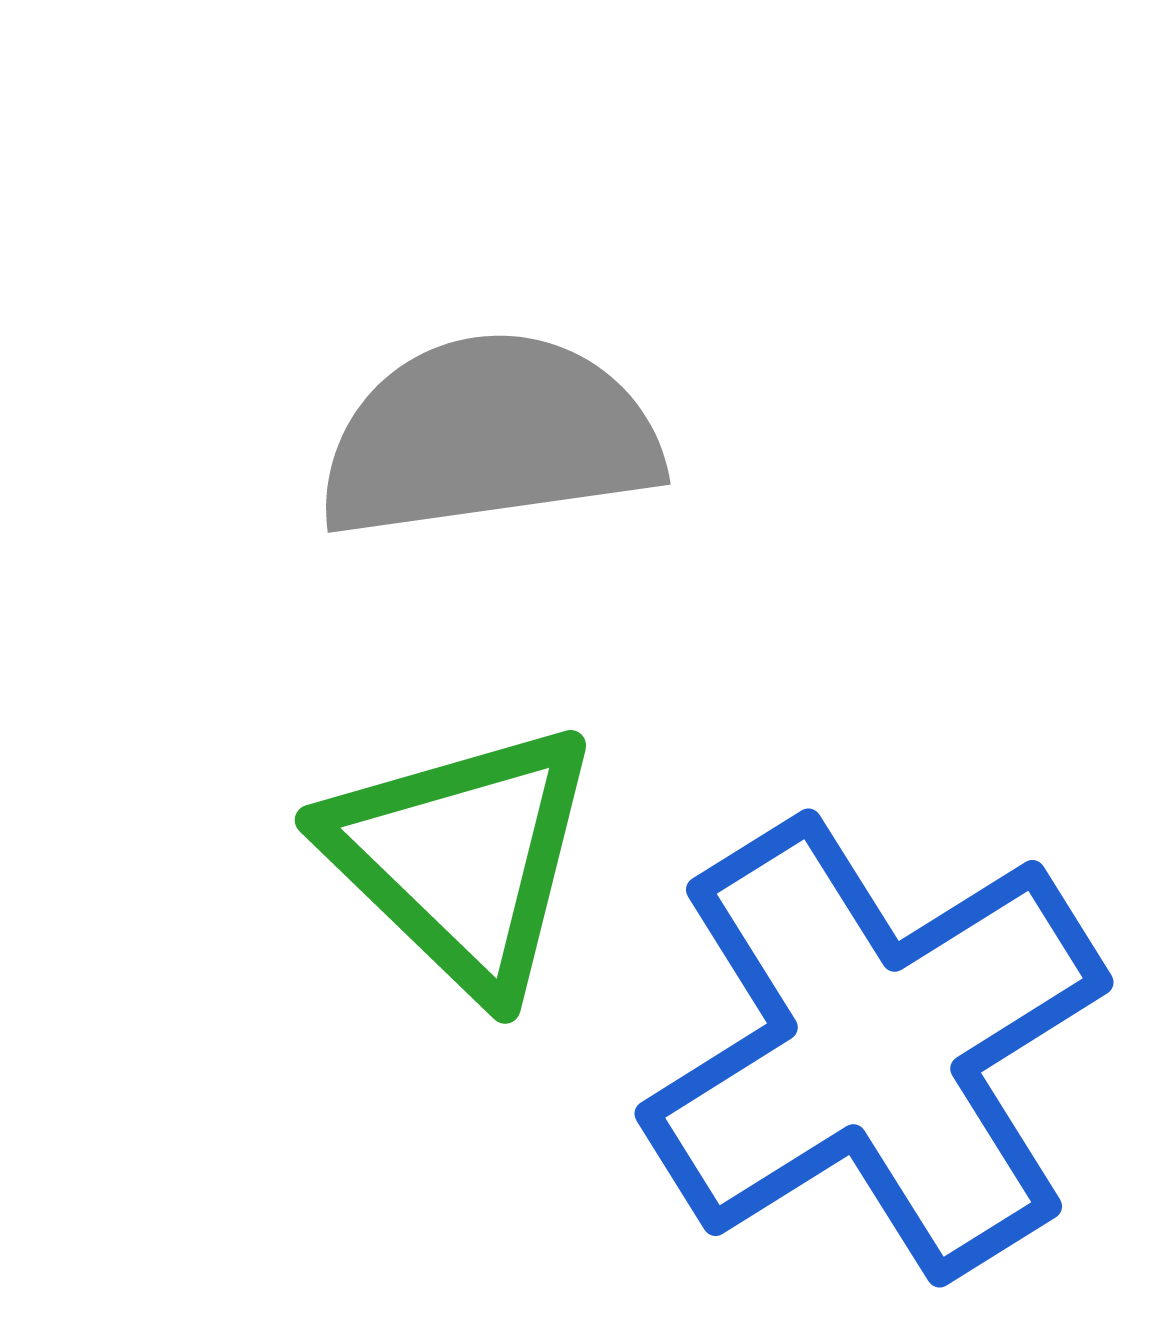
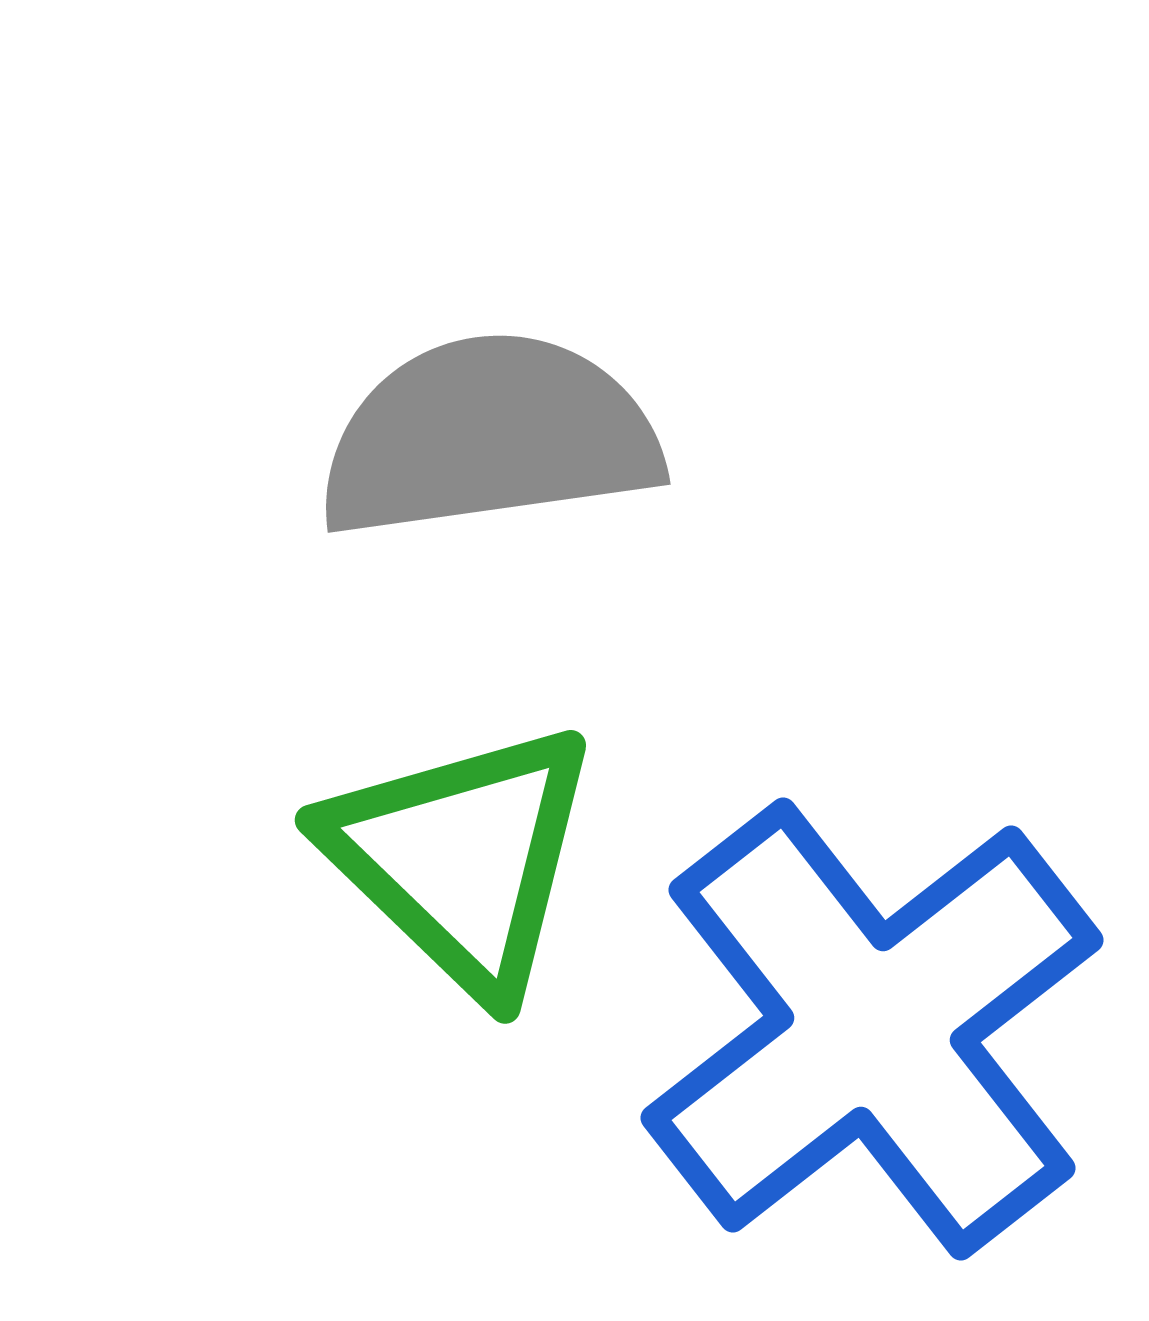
blue cross: moved 2 px left, 19 px up; rotated 6 degrees counterclockwise
